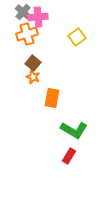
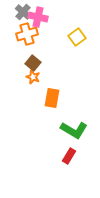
pink cross: rotated 18 degrees clockwise
